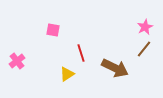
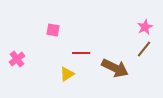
red line: rotated 72 degrees counterclockwise
pink cross: moved 2 px up
